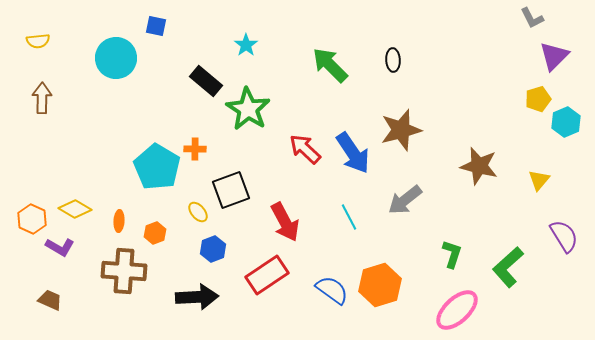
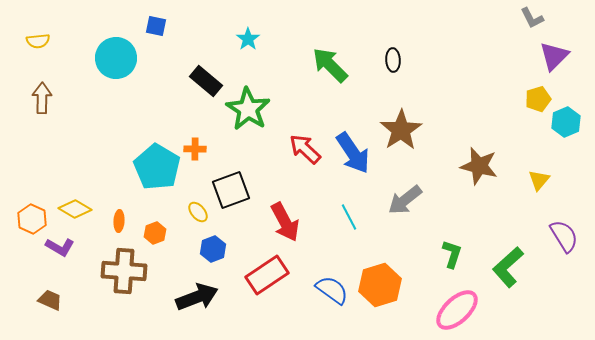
cyan star at (246, 45): moved 2 px right, 6 px up
brown star at (401, 130): rotated 18 degrees counterclockwise
black arrow at (197, 297): rotated 18 degrees counterclockwise
